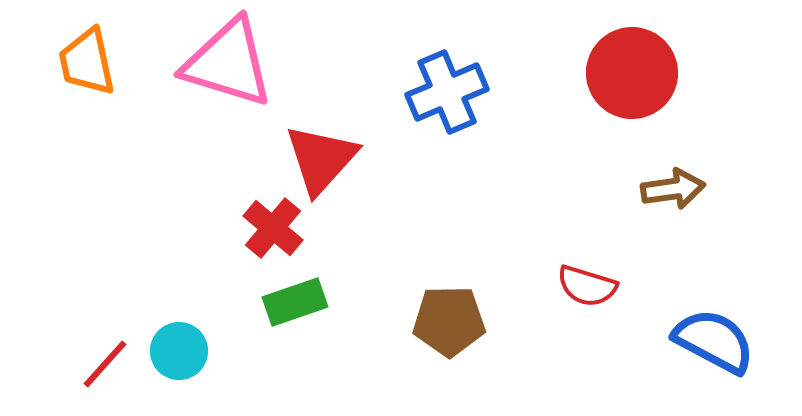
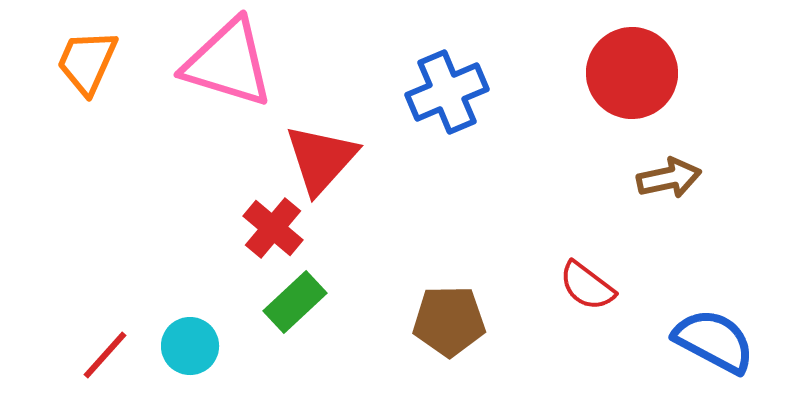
orange trapezoid: rotated 36 degrees clockwise
brown arrow: moved 4 px left, 11 px up; rotated 4 degrees counterclockwise
red semicircle: rotated 20 degrees clockwise
green rectangle: rotated 24 degrees counterclockwise
cyan circle: moved 11 px right, 5 px up
red line: moved 9 px up
